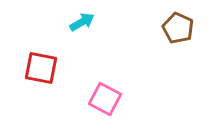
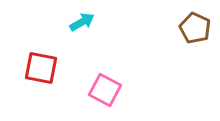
brown pentagon: moved 17 px right
pink square: moved 9 px up
